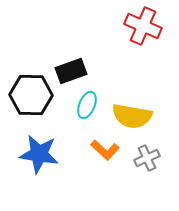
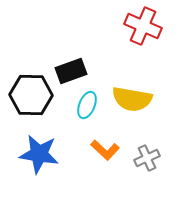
yellow semicircle: moved 17 px up
